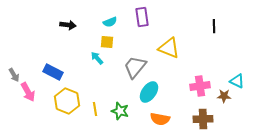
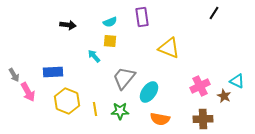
black line: moved 13 px up; rotated 32 degrees clockwise
yellow square: moved 3 px right, 1 px up
cyan arrow: moved 3 px left, 2 px up
gray trapezoid: moved 11 px left, 11 px down
blue rectangle: rotated 30 degrees counterclockwise
pink cross: rotated 18 degrees counterclockwise
brown star: rotated 24 degrees clockwise
green star: rotated 18 degrees counterclockwise
